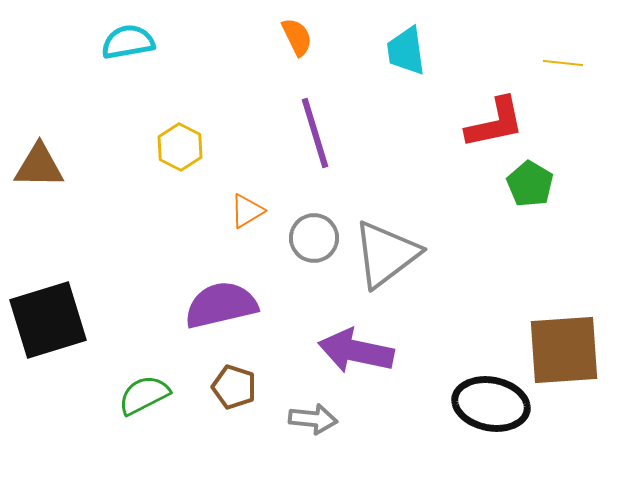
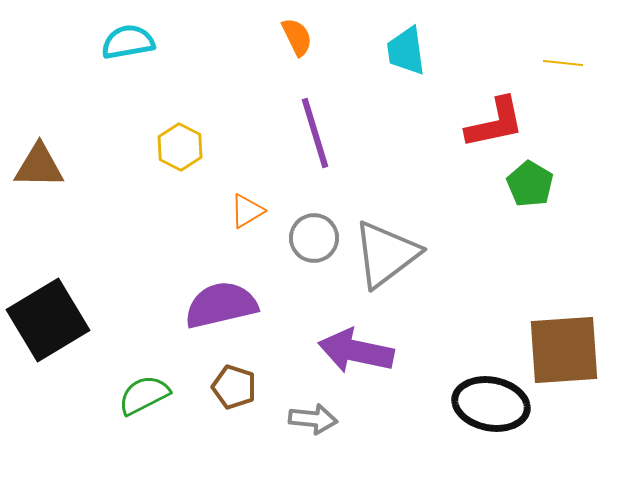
black square: rotated 14 degrees counterclockwise
